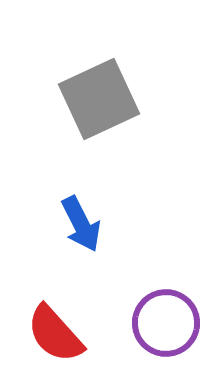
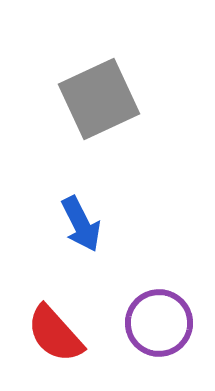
purple circle: moved 7 px left
